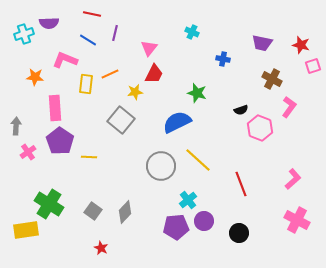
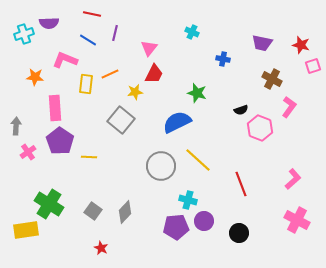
cyan cross at (188, 200): rotated 36 degrees counterclockwise
